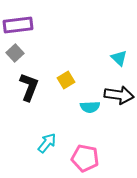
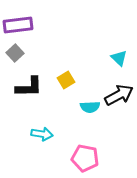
black L-shape: rotated 68 degrees clockwise
black arrow: rotated 36 degrees counterclockwise
cyan arrow: moved 5 px left, 9 px up; rotated 60 degrees clockwise
